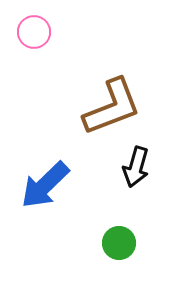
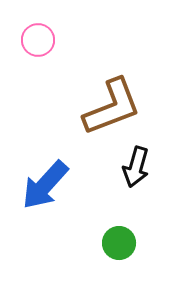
pink circle: moved 4 px right, 8 px down
blue arrow: rotated 4 degrees counterclockwise
